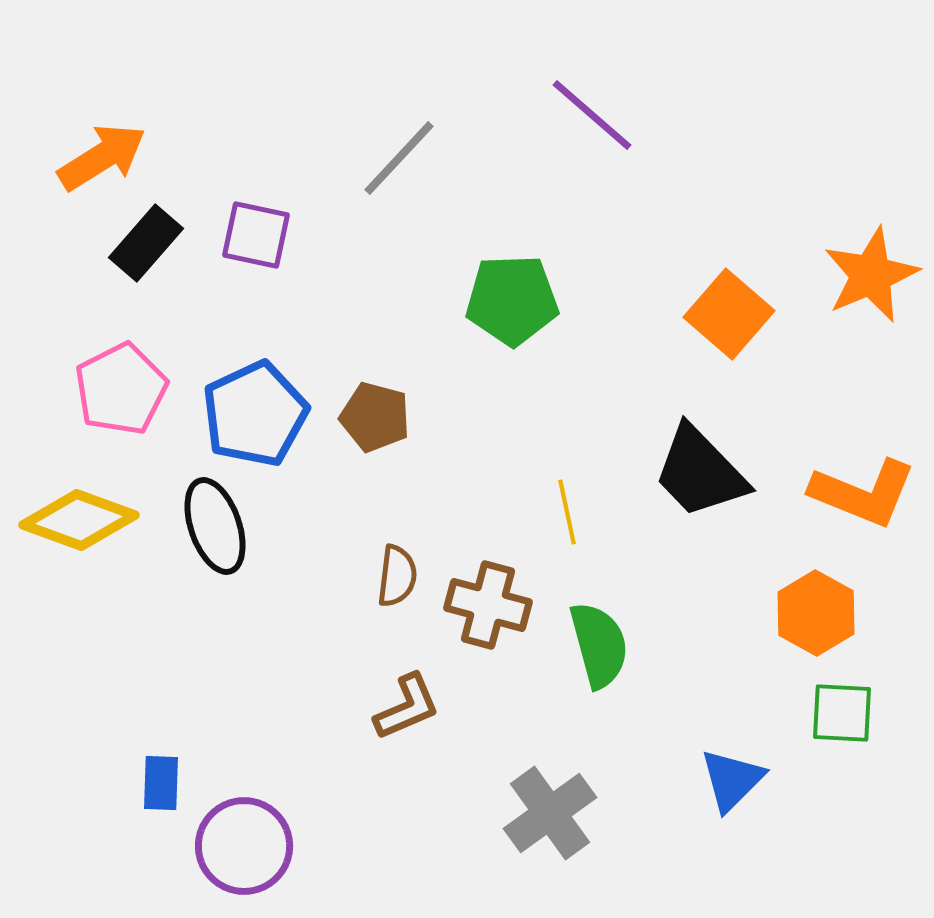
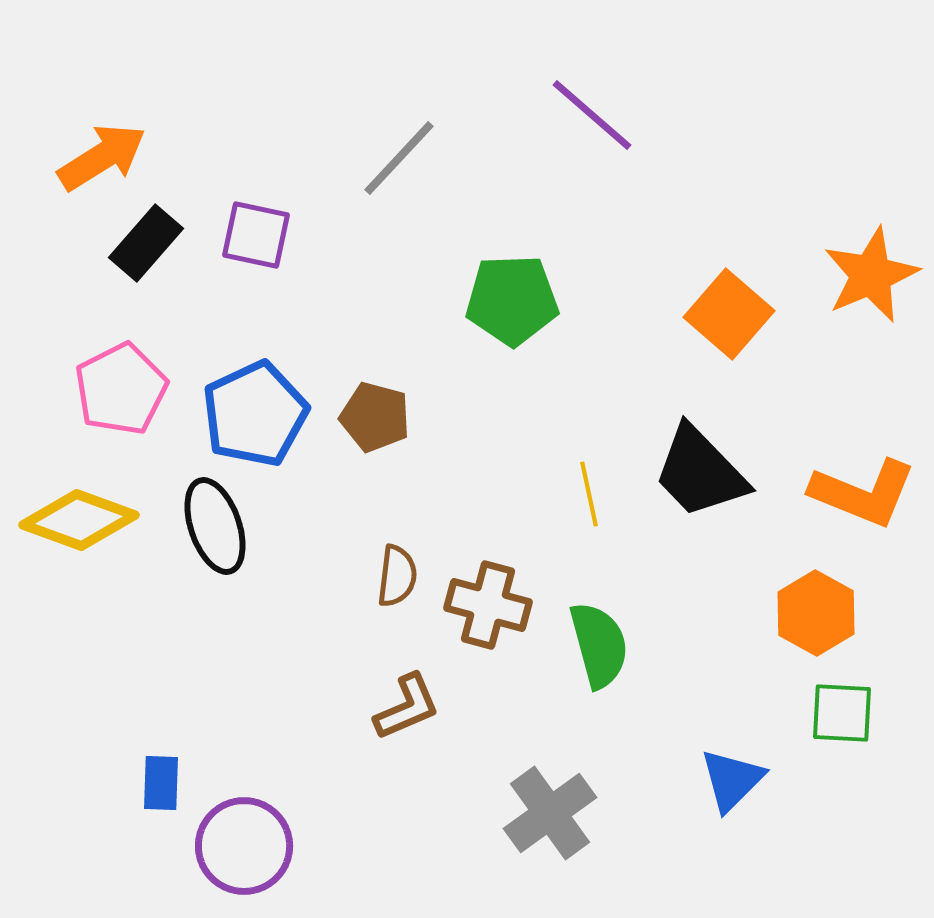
yellow line: moved 22 px right, 18 px up
